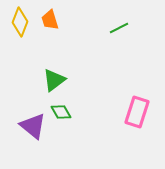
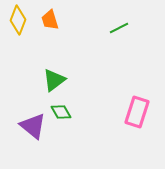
yellow diamond: moved 2 px left, 2 px up
